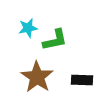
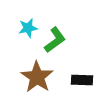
green L-shape: rotated 24 degrees counterclockwise
